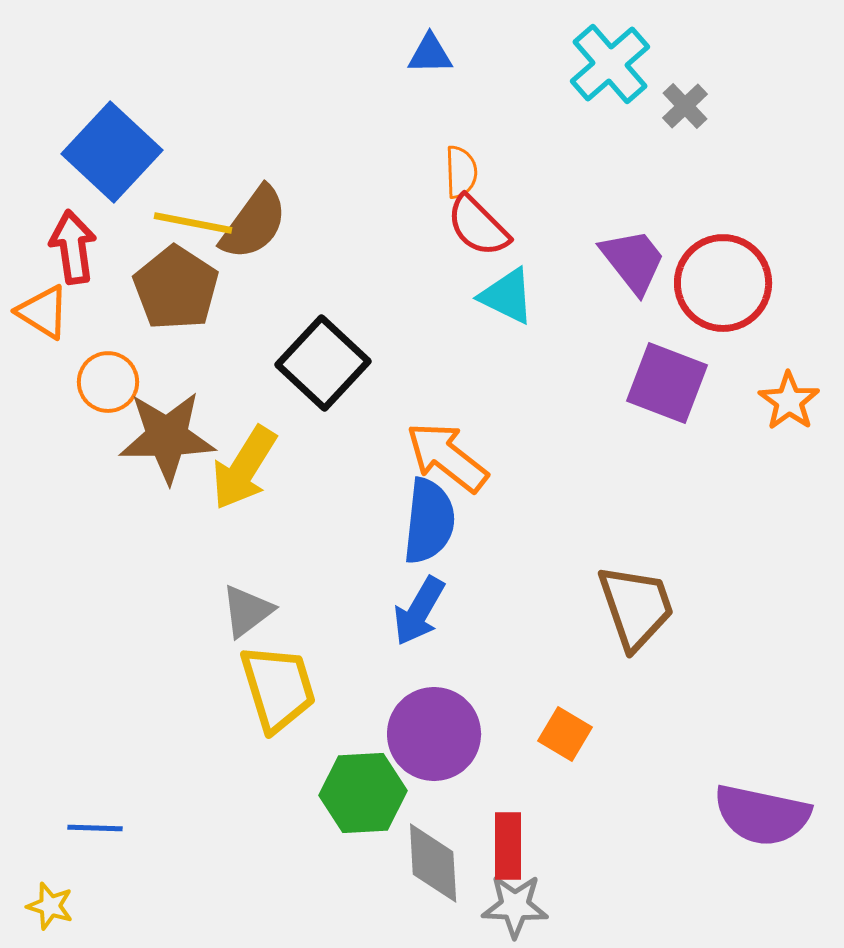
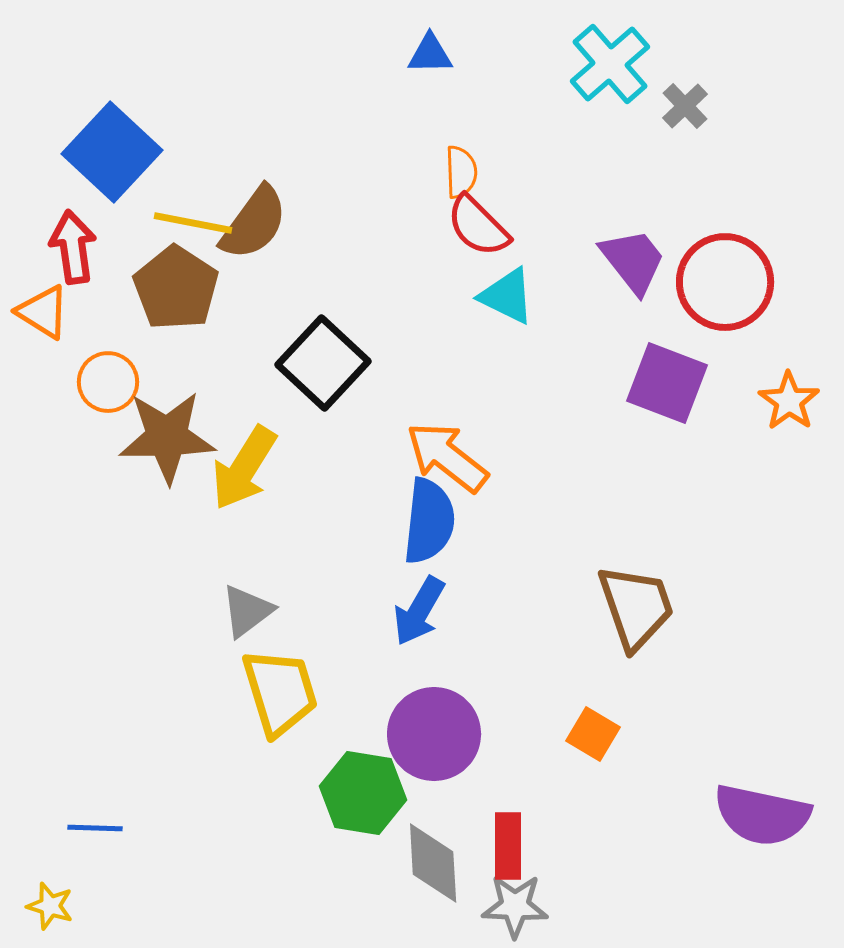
red circle: moved 2 px right, 1 px up
yellow trapezoid: moved 2 px right, 4 px down
orange square: moved 28 px right
green hexagon: rotated 12 degrees clockwise
